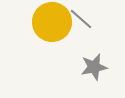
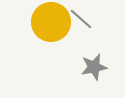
yellow circle: moved 1 px left
